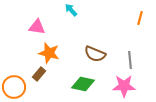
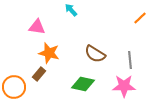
orange line: rotated 32 degrees clockwise
brown semicircle: rotated 10 degrees clockwise
